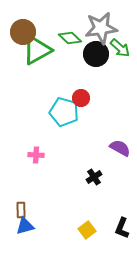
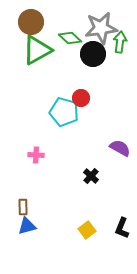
brown circle: moved 8 px right, 10 px up
green arrow: moved 6 px up; rotated 125 degrees counterclockwise
black circle: moved 3 px left
black cross: moved 3 px left, 1 px up; rotated 14 degrees counterclockwise
brown rectangle: moved 2 px right, 3 px up
blue triangle: moved 2 px right
